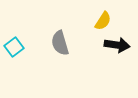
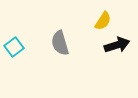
black arrow: rotated 25 degrees counterclockwise
